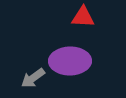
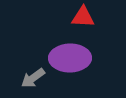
purple ellipse: moved 3 px up
